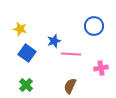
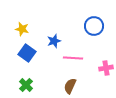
yellow star: moved 2 px right
pink line: moved 2 px right, 4 px down
pink cross: moved 5 px right
